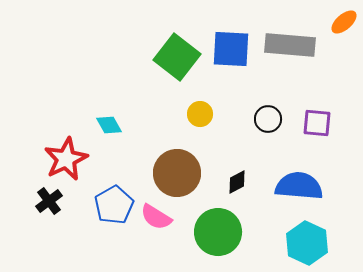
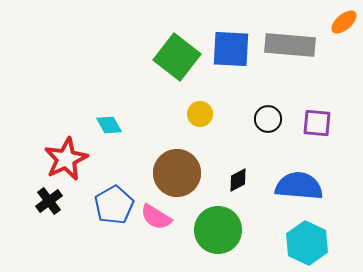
black diamond: moved 1 px right, 2 px up
green circle: moved 2 px up
